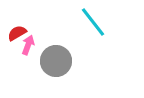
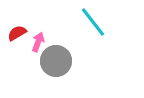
pink arrow: moved 10 px right, 3 px up
